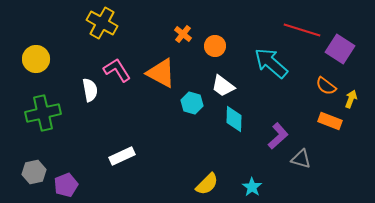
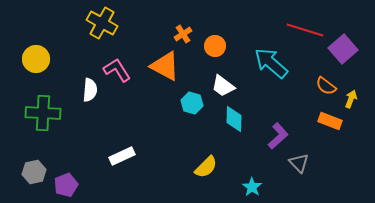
red line: moved 3 px right
orange cross: rotated 18 degrees clockwise
purple square: moved 3 px right; rotated 16 degrees clockwise
orange triangle: moved 4 px right, 7 px up
white semicircle: rotated 15 degrees clockwise
green cross: rotated 16 degrees clockwise
gray triangle: moved 2 px left, 4 px down; rotated 30 degrees clockwise
yellow semicircle: moved 1 px left, 17 px up
